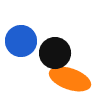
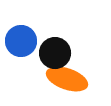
orange ellipse: moved 3 px left
